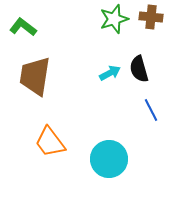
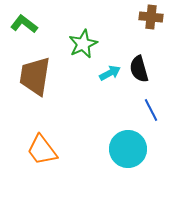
green star: moved 31 px left, 25 px down; rotated 8 degrees counterclockwise
green L-shape: moved 1 px right, 3 px up
orange trapezoid: moved 8 px left, 8 px down
cyan circle: moved 19 px right, 10 px up
